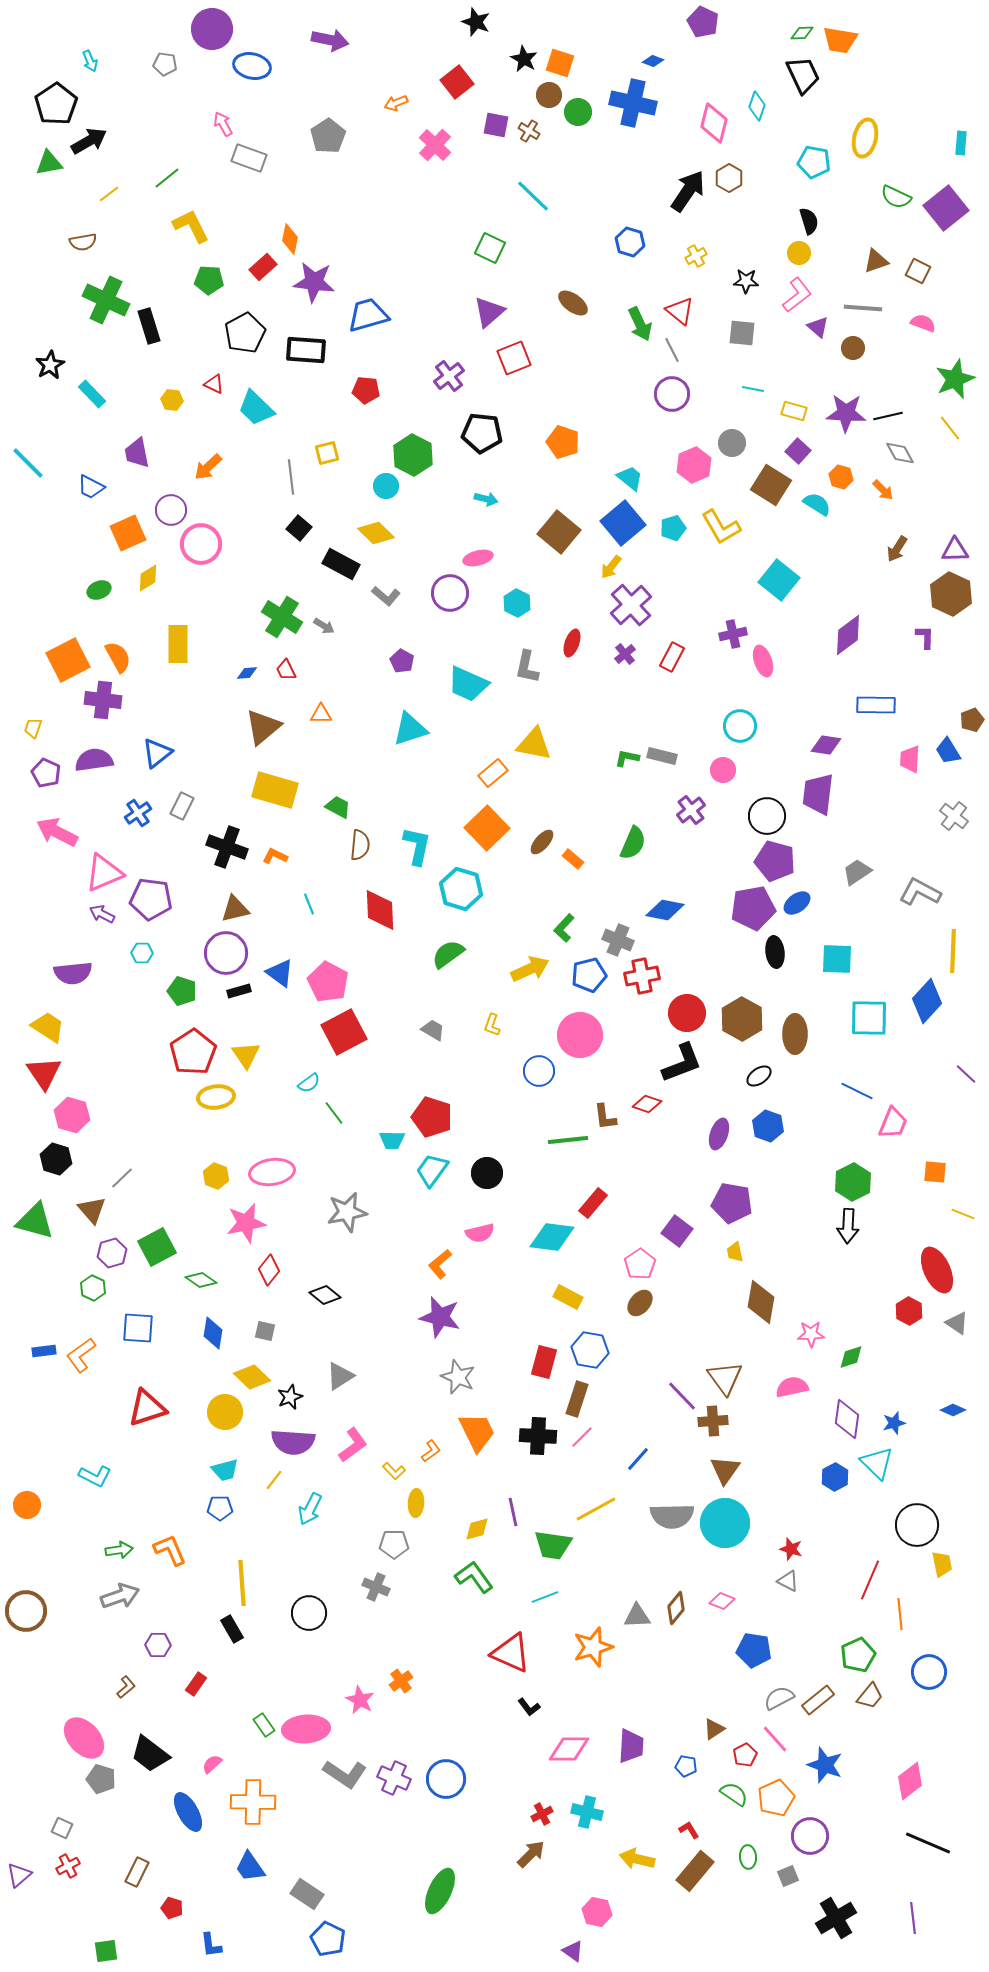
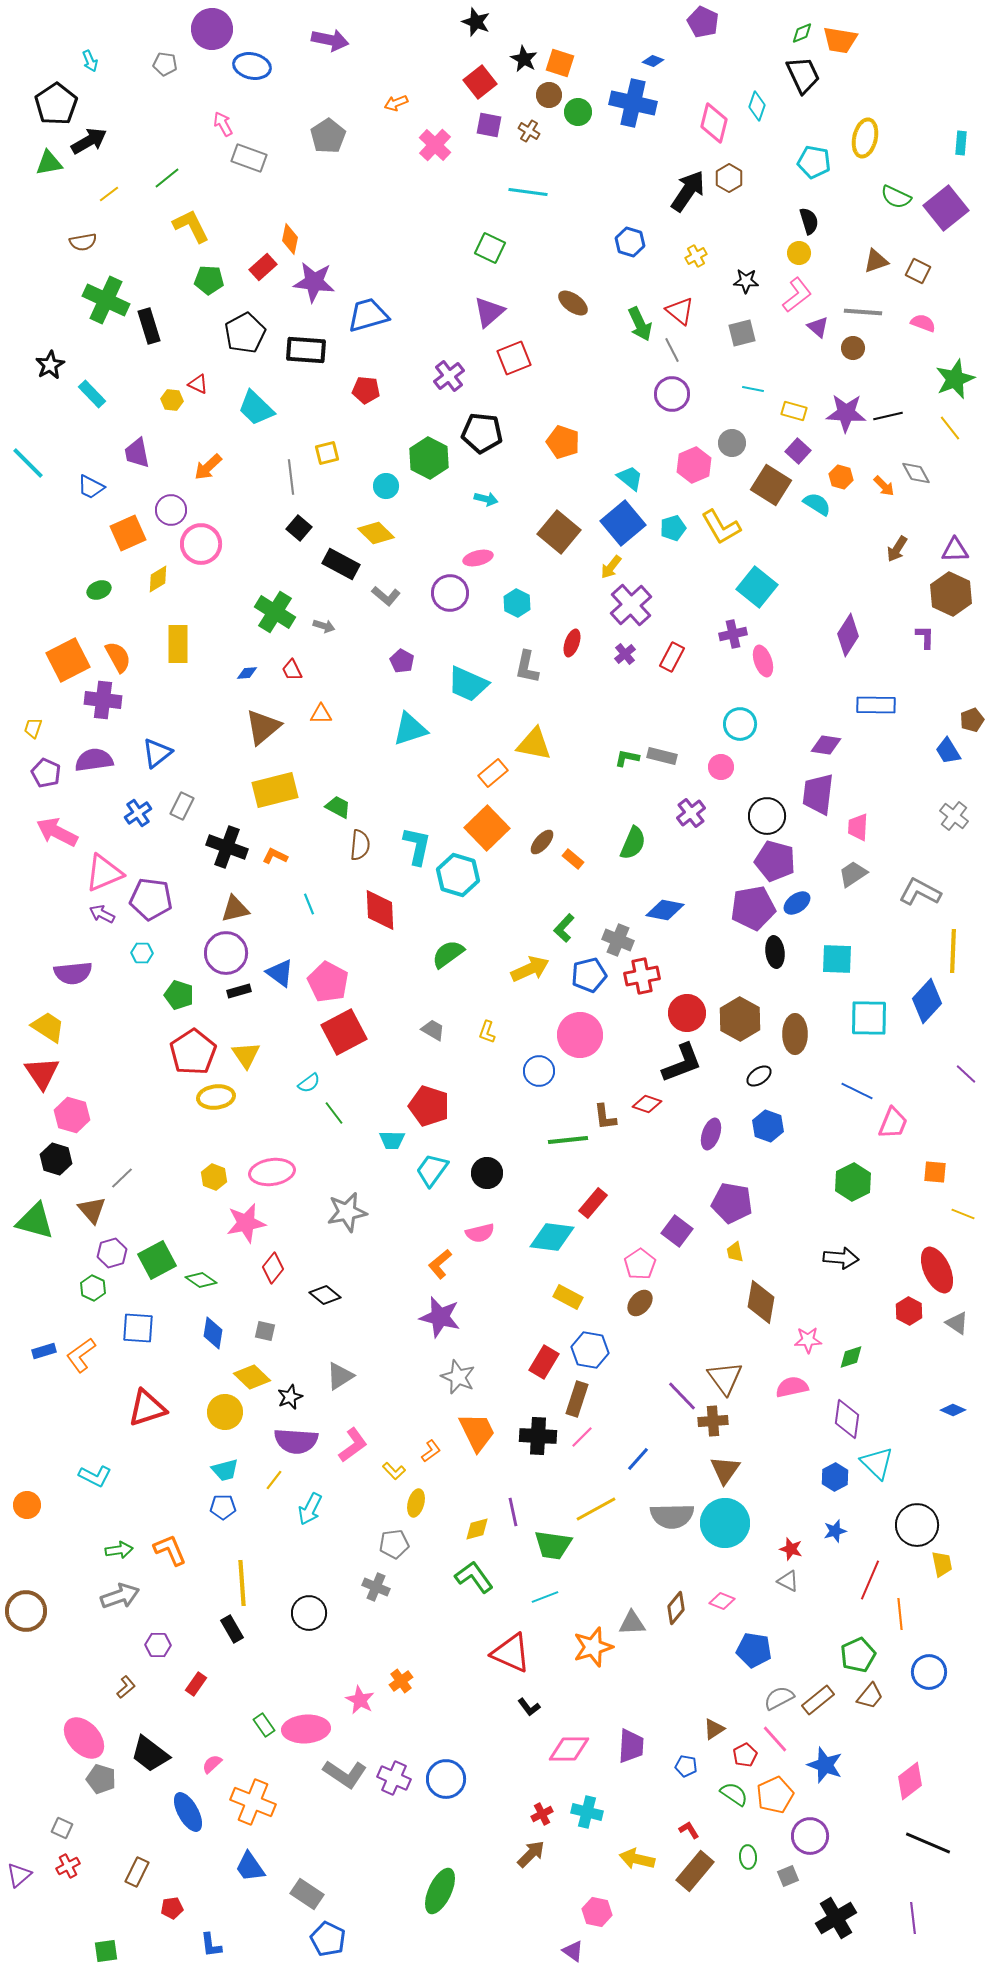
green diamond at (802, 33): rotated 20 degrees counterclockwise
red square at (457, 82): moved 23 px right
purple square at (496, 125): moved 7 px left
cyan line at (533, 196): moved 5 px left, 4 px up; rotated 36 degrees counterclockwise
gray line at (863, 308): moved 4 px down
gray square at (742, 333): rotated 20 degrees counterclockwise
red triangle at (214, 384): moved 16 px left
gray diamond at (900, 453): moved 16 px right, 20 px down
green hexagon at (413, 455): moved 16 px right, 3 px down
orange arrow at (883, 490): moved 1 px right, 4 px up
yellow diamond at (148, 578): moved 10 px right, 1 px down
cyan square at (779, 580): moved 22 px left, 7 px down
green cross at (282, 617): moved 7 px left, 5 px up
gray arrow at (324, 626): rotated 15 degrees counterclockwise
purple diamond at (848, 635): rotated 21 degrees counterclockwise
red trapezoid at (286, 670): moved 6 px right
cyan circle at (740, 726): moved 2 px up
pink trapezoid at (910, 759): moved 52 px left, 68 px down
pink circle at (723, 770): moved 2 px left, 3 px up
yellow rectangle at (275, 790): rotated 30 degrees counterclockwise
purple cross at (691, 810): moved 3 px down
gray trapezoid at (857, 872): moved 4 px left, 2 px down
cyan hexagon at (461, 889): moved 3 px left, 14 px up
green pentagon at (182, 991): moved 3 px left, 4 px down
brown hexagon at (742, 1019): moved 2 px left
yellow L-shape at (492, 1025): moved 5 px left, 7 px down
red triangle at (44, 1073): moved 2 px left
red pentagon at (432, 1117): moved 3 px left, 11 px up
purple ellipse at (719, 1134): moved 8 px left
yellow hexagon at (216, 1176): moved 2 px left, 1 px down
black arrow at (848, 1226): moved 7 px left, 32 px down; rotated 88 degrees counterclockwise
green square at (157, 1247): moved 13 px down
red diamond at (269, 1270): moved 4 px right, 2 px up
pink star at (811, 1334): moved 3 px left, 6 px down
blue rectangle at (44, 1351): rotated 10 degrees counterclockwise
red rectangle at (544, 1362): rotated 16 degrees clockwise
blue star at (894, 1423): moved 59 px left, 108 px down
purple semicircle at (293, 1442): moved 3 px right, 1 px up
yellow ellipse at (416, 1503): rotated 12 degrees clockwise
blue pentagon at (220, 1508): moved 3 px right, 1 px up
gray pentagon at (394, 1544): rotated 8 degrees counterclockwise
gray triangle at (637, 1616): moved 5 px left, 7 px down
orange pentagon at (776, 1798): moved 1 px left, 3 px up
orange cross at (253, 1802): rotated 21 degrees clockwise
red pentagon at (172, 1908): rotated 25 degrees counterclockwise
